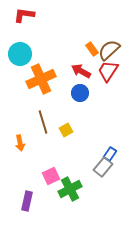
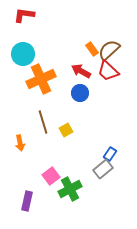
cyan circle: moved 3 px right
red trapezoid: rotated 80 degrees counterclockwise
gray rectangle: moved 2 px down; rotated 12 degrees clockwise
pink square: rotated 12 degrees counterclockwise
